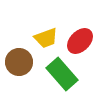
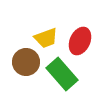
red ellipse: rotated 20 degrees counterclockwise
brown circle: moved 7 px right
